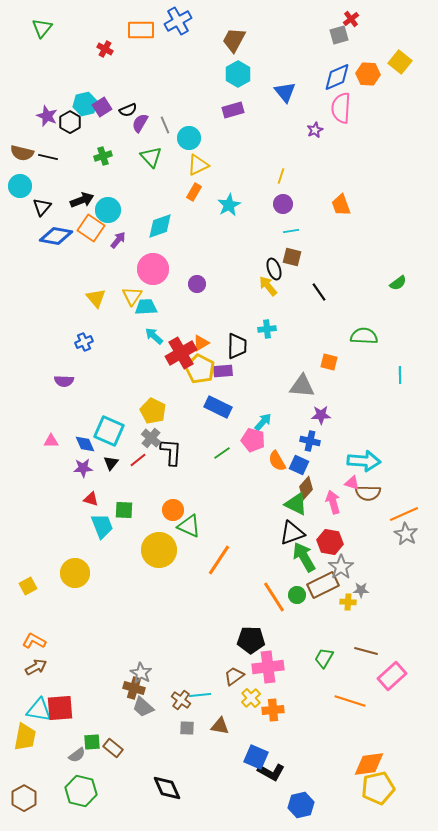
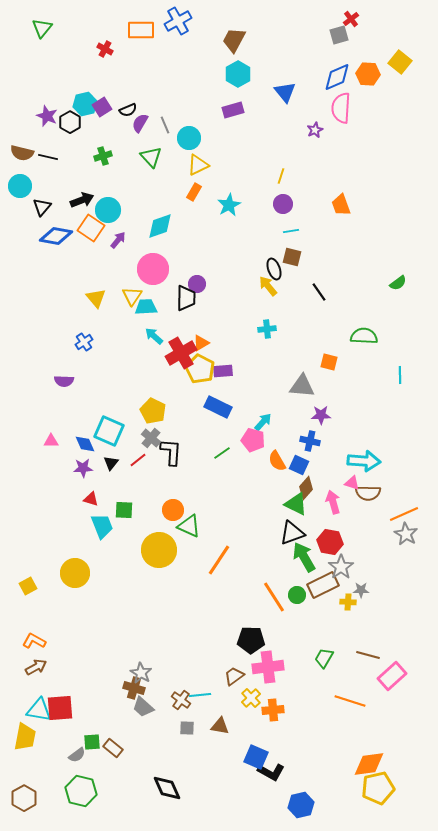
blue cross at (84, 342): rotated 12 degrees counterclockwise
black trapezoid at (237, 346): moved 51 px left, 48 px up
brown line at (366, 651): moved 2 px right, 4 px down
